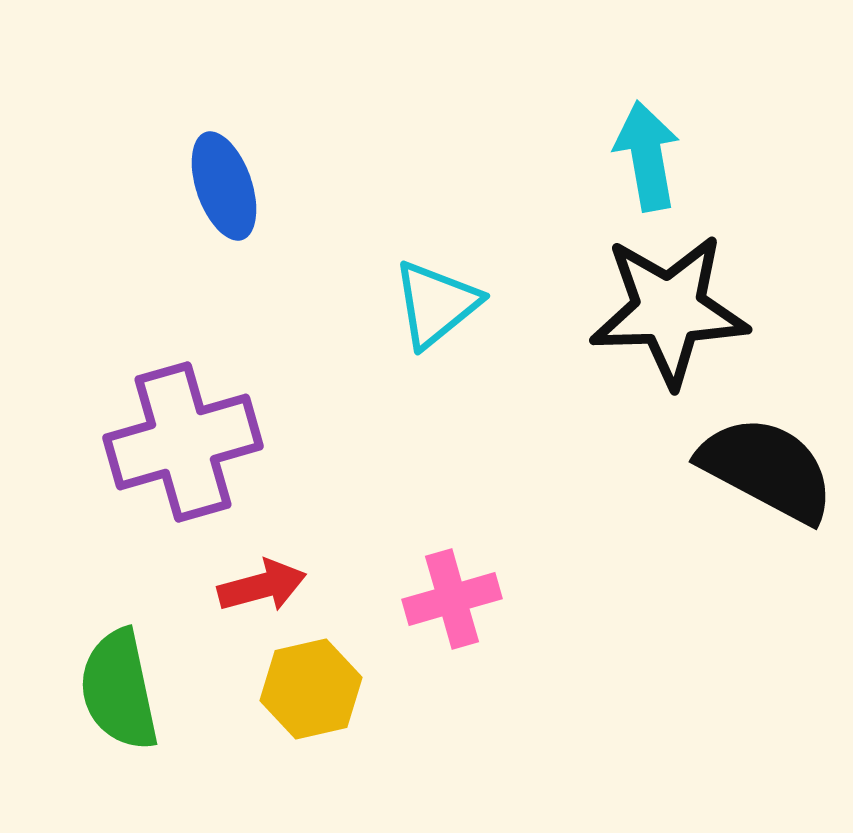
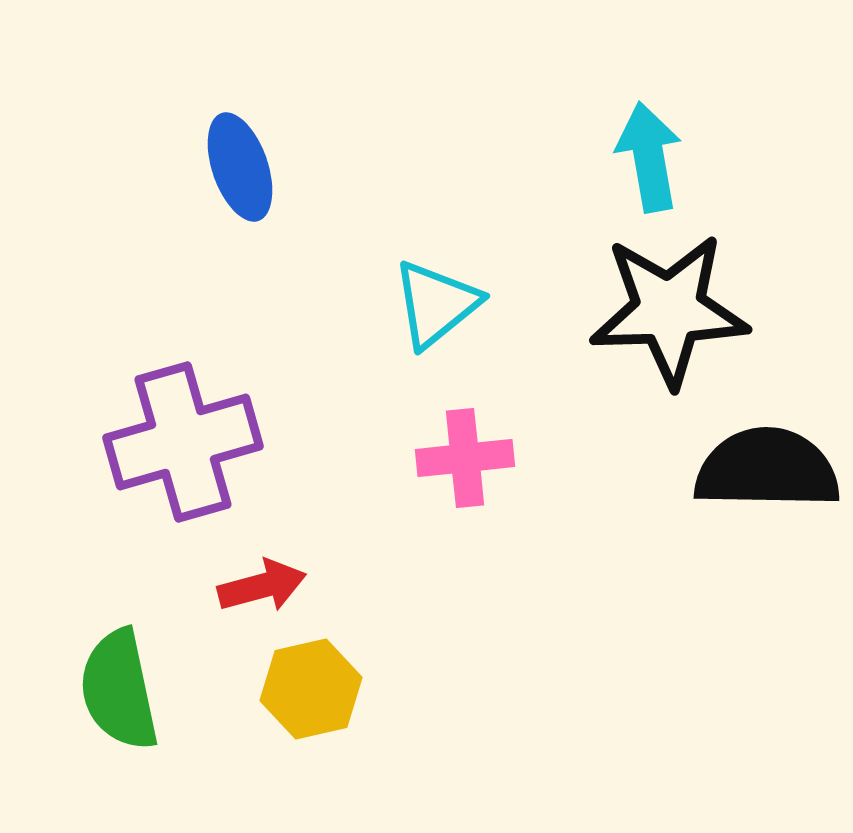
cyan arrow: moved 2 px right, 1 px down
blue ellipse: moved 16 px right, 19 px up
black semicircle: rotated 27 degrees counterclockwise
pink cross: moved 13 px right, 141 px up; rotated 10 degrees clockwise
